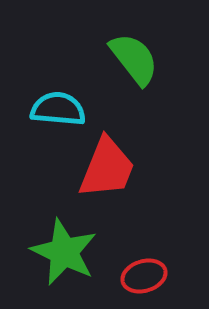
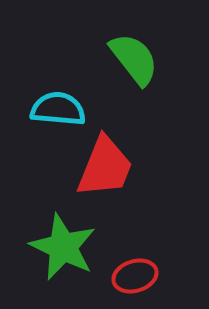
red trapezoid: moved 2 px left, 1 px up
green star: moved 1 px left, 5 px up
red ellipse: moved 9 px left
